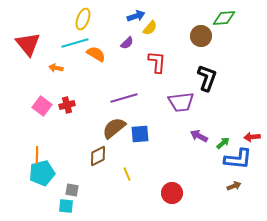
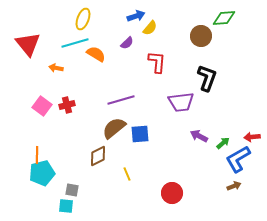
purple line: moved 3 px left, 2 px down
blue L-shape: rotated 144 degrees clockwise
